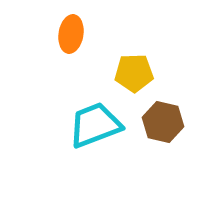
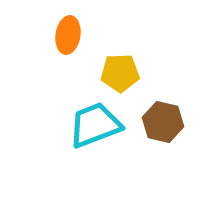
orange ellipse: moved 3 px left, 1 px down
yellow pentagon: moved 14 px left
